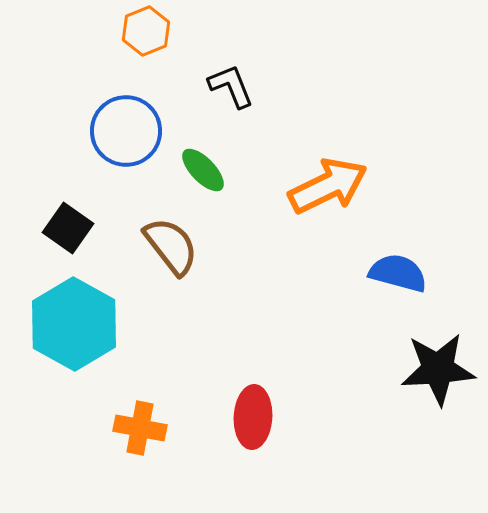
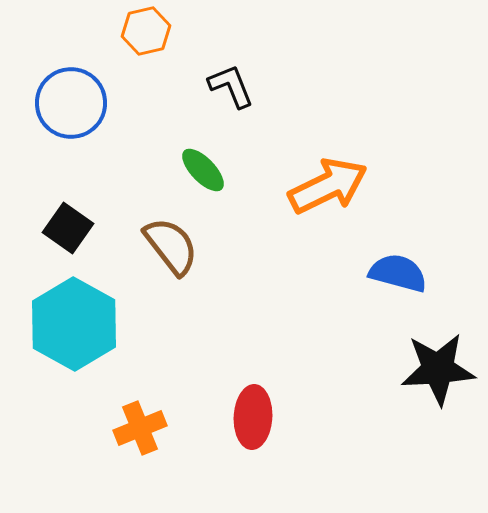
orange hexagon: rotated 9 degrees clockwise
blue circle: moved 55 px left, 28 px up
orange cross: rotated 33 degrees counterclockwise
